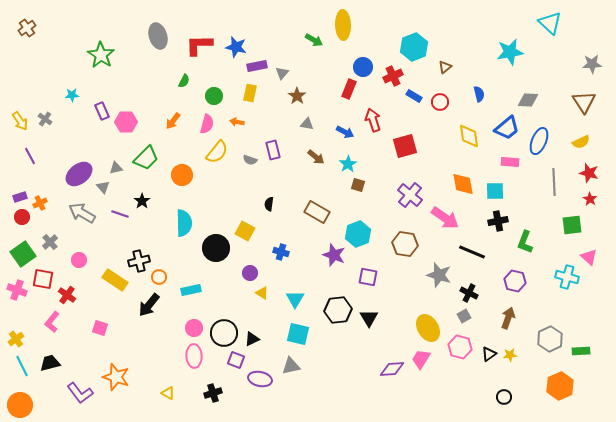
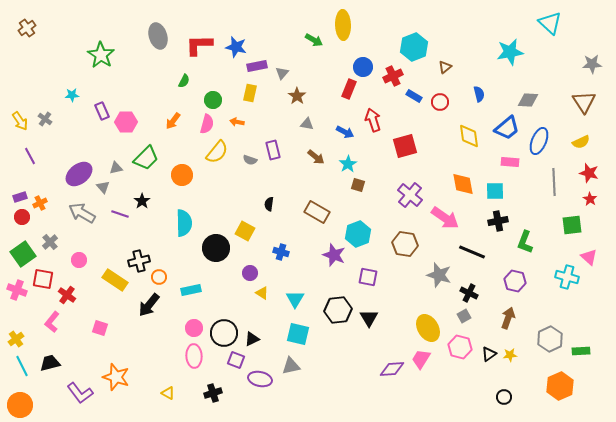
green circle at (214, 96): moved 1 px left, 4 px down
